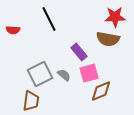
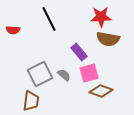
red star: moved 14 px left
brown diamond: rotated 40 degrees clockwise
